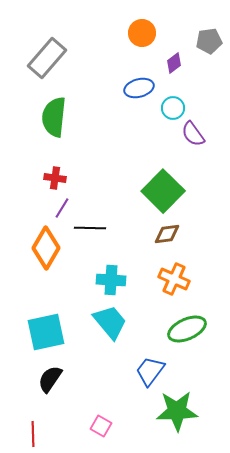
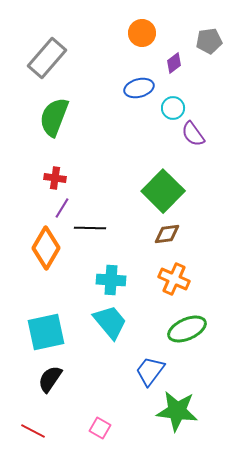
green semicircle: rotated 15 degrees clockwise
green star: rotated 9 degrees clockwise
pink square: moved 1 px left, 2 px down
red line: moved 3 px up; rotated 60 degrees counterclockwise
